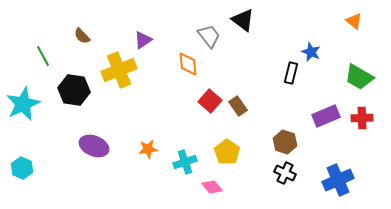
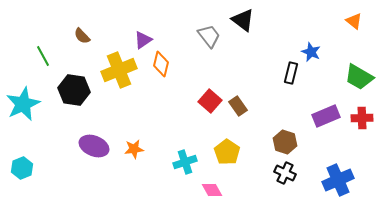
orange diamond: moved 27 px left; rotated 20 degrees clockwise
orange star: moved 14 px left
cyan hexagon: rotated 15 degrees clockwise
pink diamond: moved 3 px down; rotated 10 degrees clockwise
